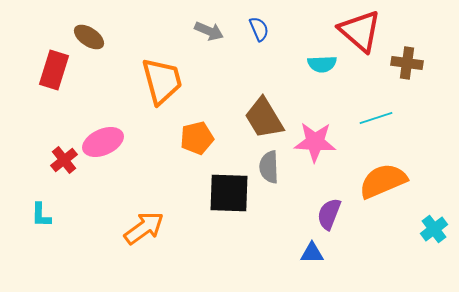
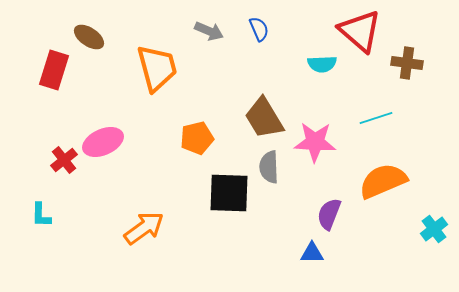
orange trapezoid: moved 5 px left, 13 px up
